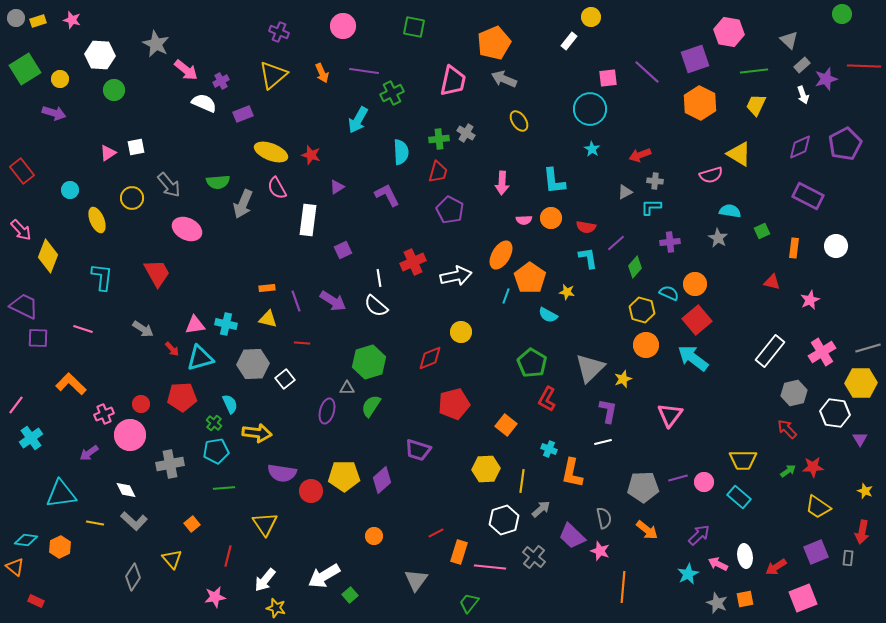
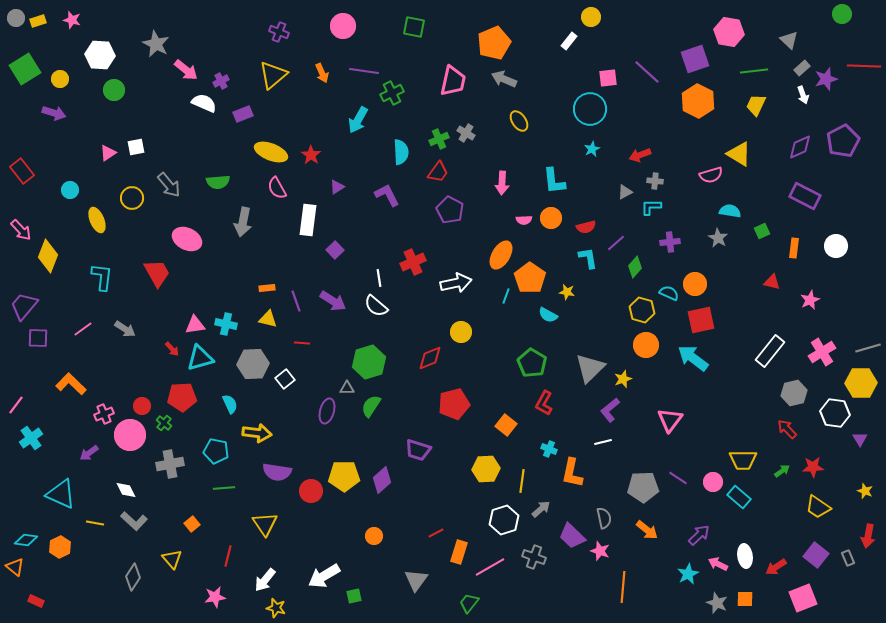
gray rectangle at (802, 65): moved 3 px down
orange hexagon at (700, 103): moved 2 px left, 2 px up
green cross at (439, 139): rotated 18 degrees counterclockwise
purple pentagon at (845, 144): moved 2 px left, 3 px up
cyan star at (592, 149): rotated 14 degrees clockwise
red star at (311, 155): rotated 18 degrees clockwise
red trapezoid at (438, 172): rotated 20 degrees clockwise
purple rectangle at (808, 196): moved 3 px left
gray arrow at (243, 204): moved 18 px down; rotated 12 degrees counterclockwise
red semicircle at (586, 227): rotated 24 degrees counterclockwise
pink ellipse at (187, 229): moved 10 px down
purple square at (343, 250): moved 8 px left; rotated 18 degrees counterclockwise
white arrow at (456, 276): moved 7 px down
purple trapezoid at (24, 306): rotated 76 degrees counterclockwise
red square at (697, 320): moved 4 px right; rotated 28 degrees clockwise
pink line at (83, 329): rotated 54 degrees counterclockwise
gray arrow at (143, 329): moved 18 px left
red L-shape at (547, 399): moved 3 px left, 4 px down
red circle at (141, 404): moved 1 px right, 2 px down
purple L-shape at (608, 411): moved 2 px right, 1 px up; rotated 140 degrees counterclockwise
pink triangle at (670, 415): moved 5 px down
green cross at (214, 423): moved 50 px left
cyan pentagon at (216, 451): rotated 20 degrees clockwise
green arrow at (788, 471): moved 6 px left
purple semicircle at (282, 473): moved 5 px left, 1 px up
purple line at (678, 478): rotated 48 degrees clockwise
pink circle at (704, 482): moved 9 px right
cyan triangle at (61, 494): rotated 32 degrees clockwise
red arrow at (862, 532): moved 6 px right, 4 px down
purple square at (816, 552): moved 3 px down; rotated 30 degrees counterclockwise
gray cross at (534, 557): rotated 20 degrees counterclockwise
gray rectangle at (848, 558): rotated 28 degrees counterclockwise
pink line at (490, 567): rotated 36 degrees counterclockwise
green square at (350, 595): moved 4 px right, 1 px down; rotated 28 degrees clockwise
orange square at (745, 599): rotated 12 degrees clockwise
